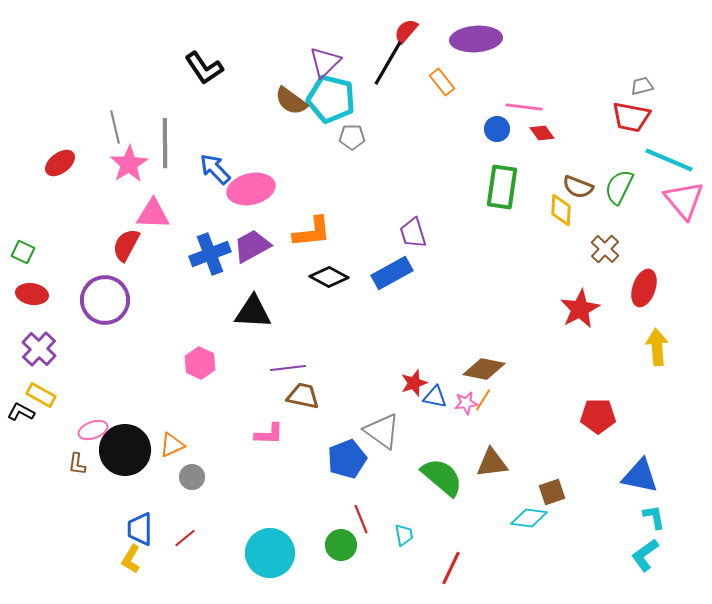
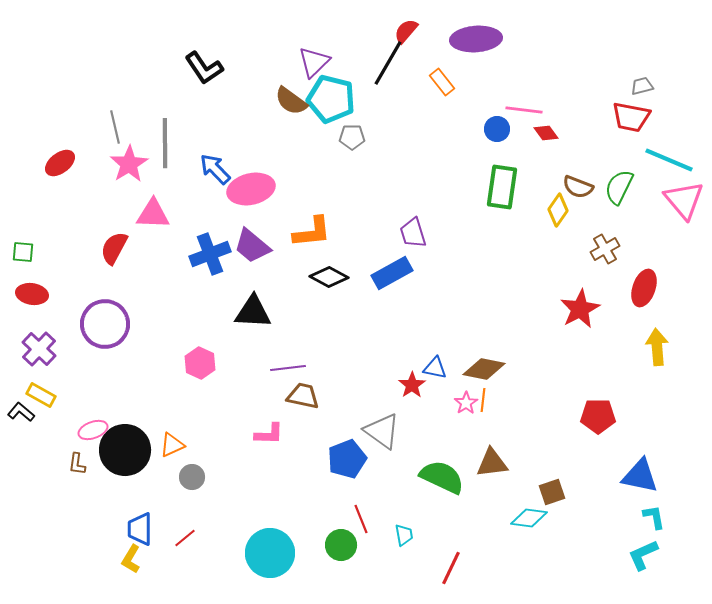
purple triangle at (325, 62): moved 11 px left
pink line at (524, 107): moved 3 px down
red diamond at (542, 133): moved 4 px right
yellow diamond at (561, 210): moved 3 px left; rotated 32 degrees clockwise
red semicircle at (126, 245): moved 12 px left, 3 px down
purple trapezoid at (252, 246): rotated 111 degrees counterclockwise
brown cross at (605, 249): rotated 16 degrees clockwise
green square at (23, 252): rotated 20 degrees counterclockwise
purple circle at (105, 300): moved 24 px down
red star at (414, 383): moved 2 px left, 2 px down; rotated 16 degrees counterclockwise
blue triangle at (435, 397): moved 29 px up
orange line at (483, 400): rotated 25 degrees counterclockwise
pink star at (466, 403): rotated 25 degrees counterclockwise
black L-shape at (21, 412): rotated 12 degrees clockwise
green semicircle at (442, 477): rotated 15 degrees counterclockwise
cyan L-shape at (645, 555): moved 2 px left; rotated 12 degrees clockwise
